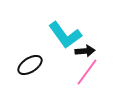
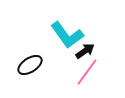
cyan L-shape: moved 2 px right
black arrow: rotated 30 degrees counterclockwise
